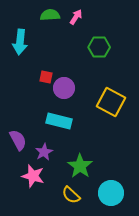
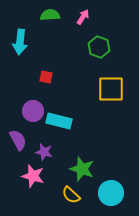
pink arrow: moved 7 px right
green hexagon: rotated 20 degrees clockwise
purple circle: moved 31 px left, 23 px down
yellow square: moved 13 px up; rotated 28 degrees counterclockwise
purple star: rotated 30 degrees counterclockwise
green star: moved 2 px right, 3 px down; rotated 15 degrees counterclockwise
